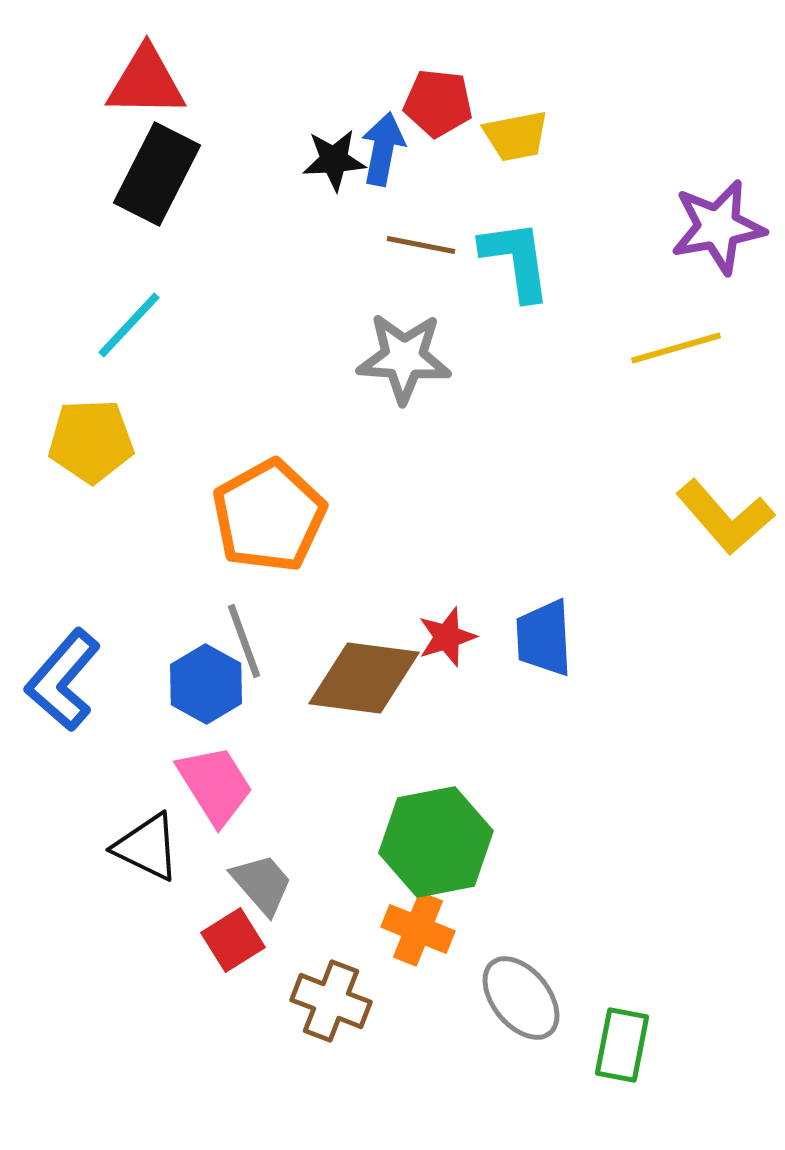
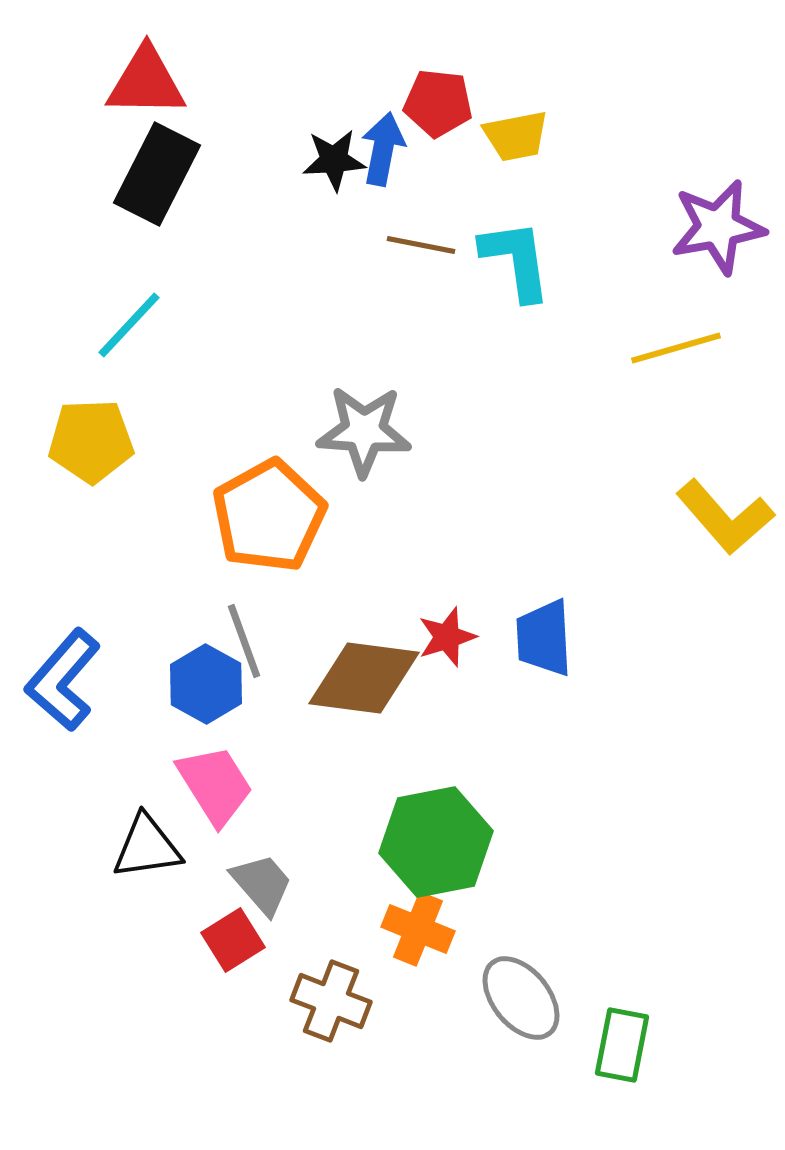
gray star: moved 40 px left, 73 px down
black triangle: rotated 34 degrees counterclockwise
